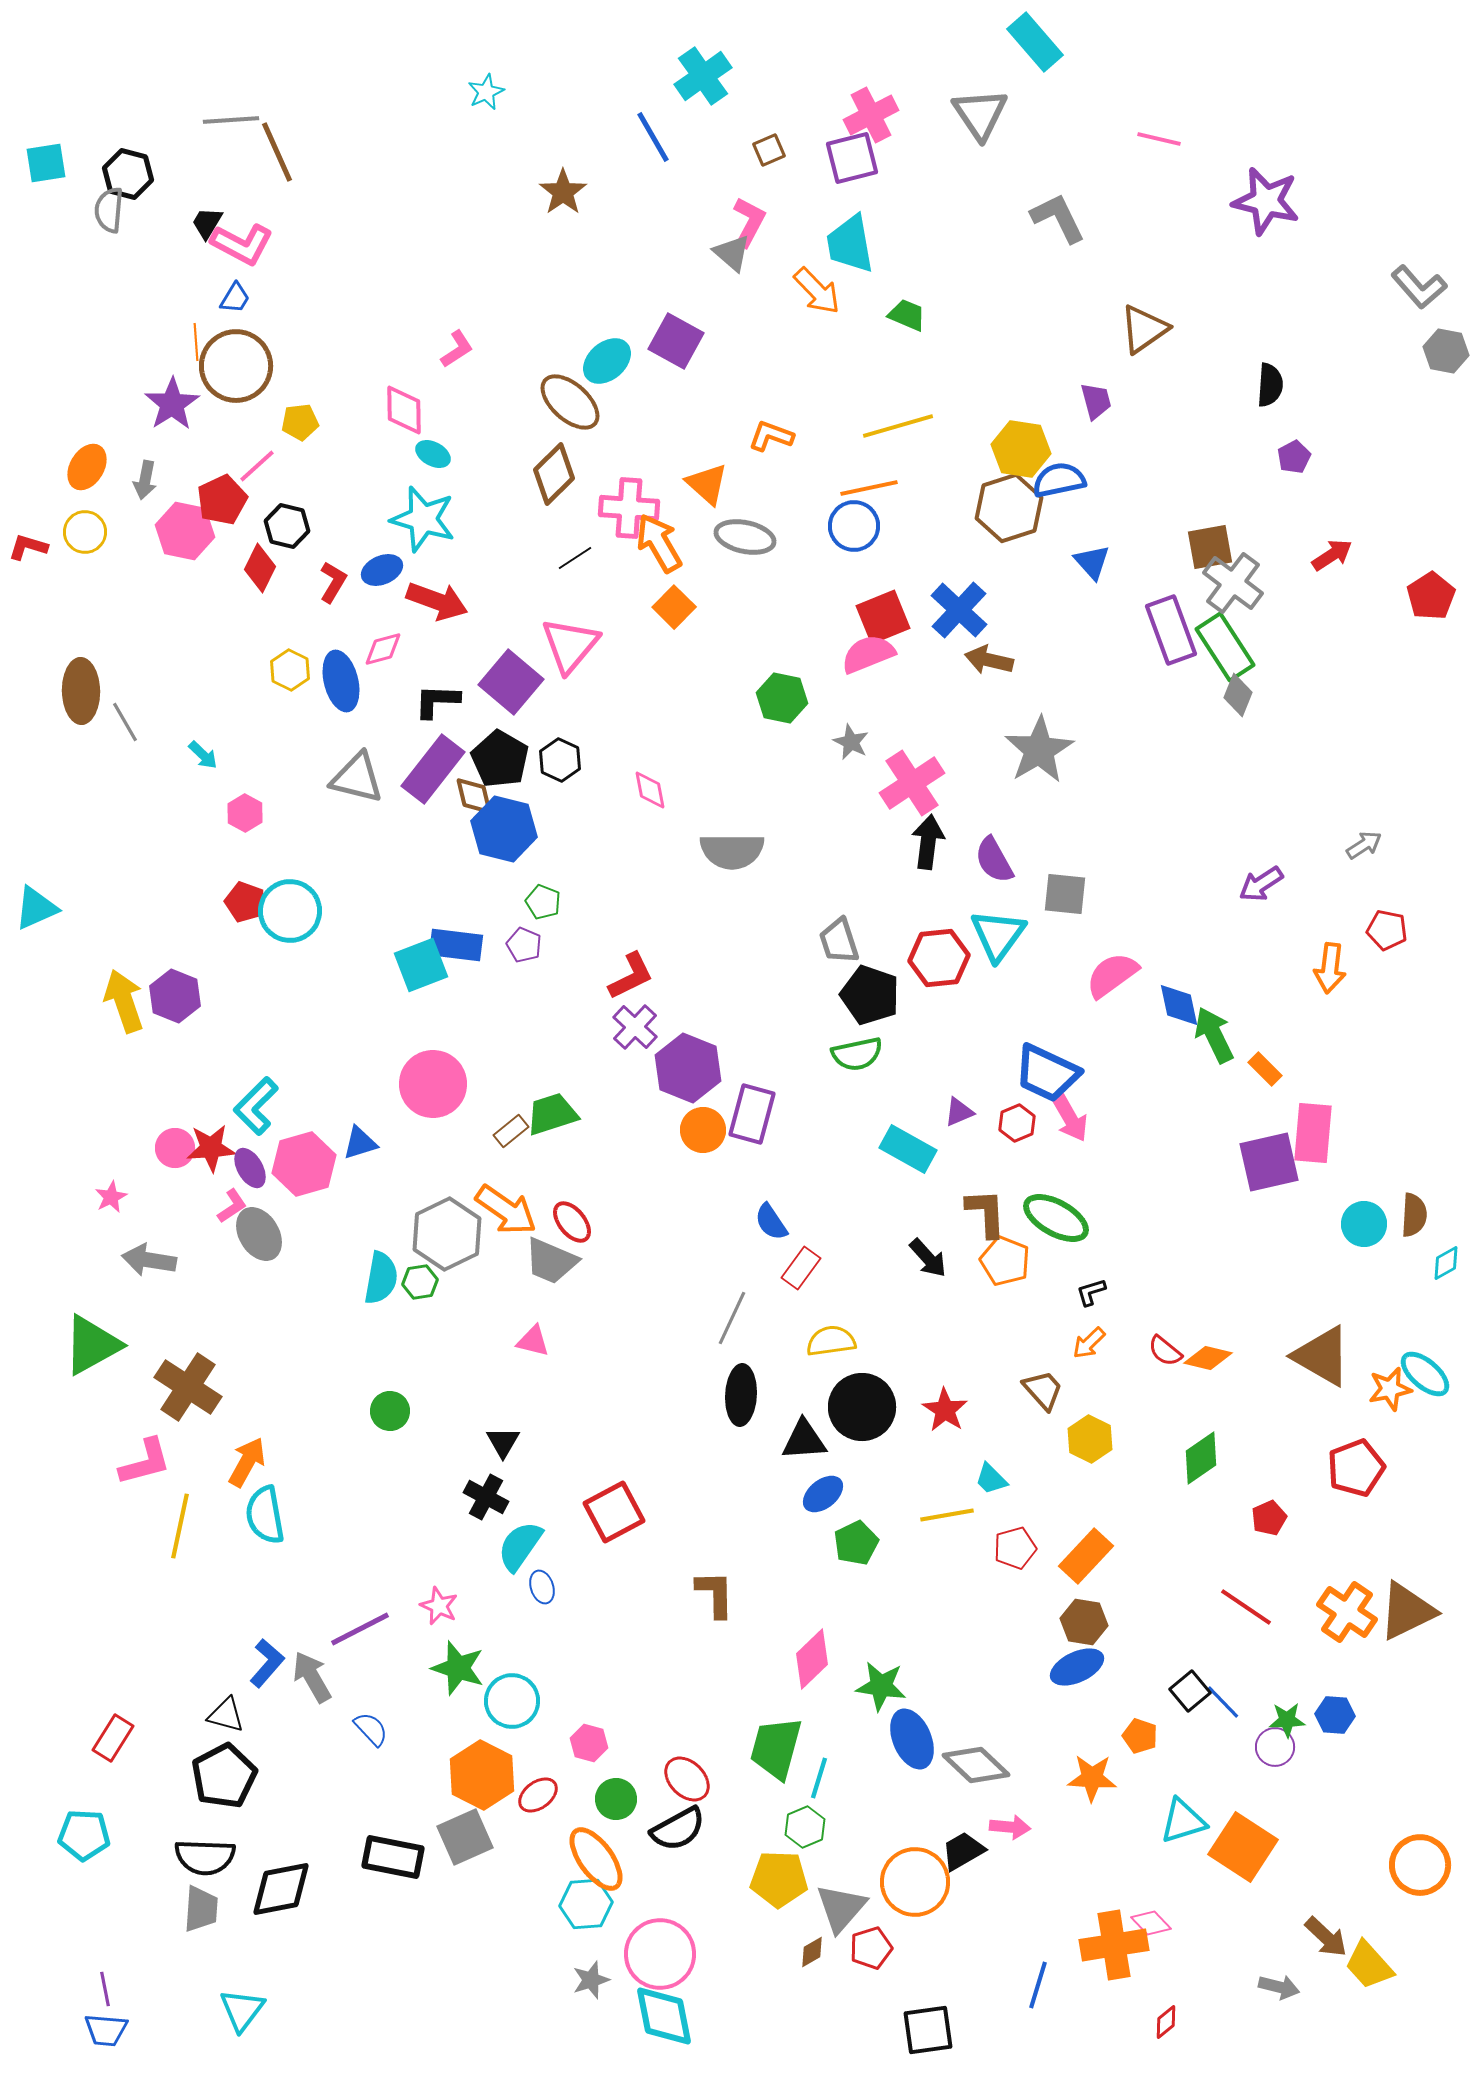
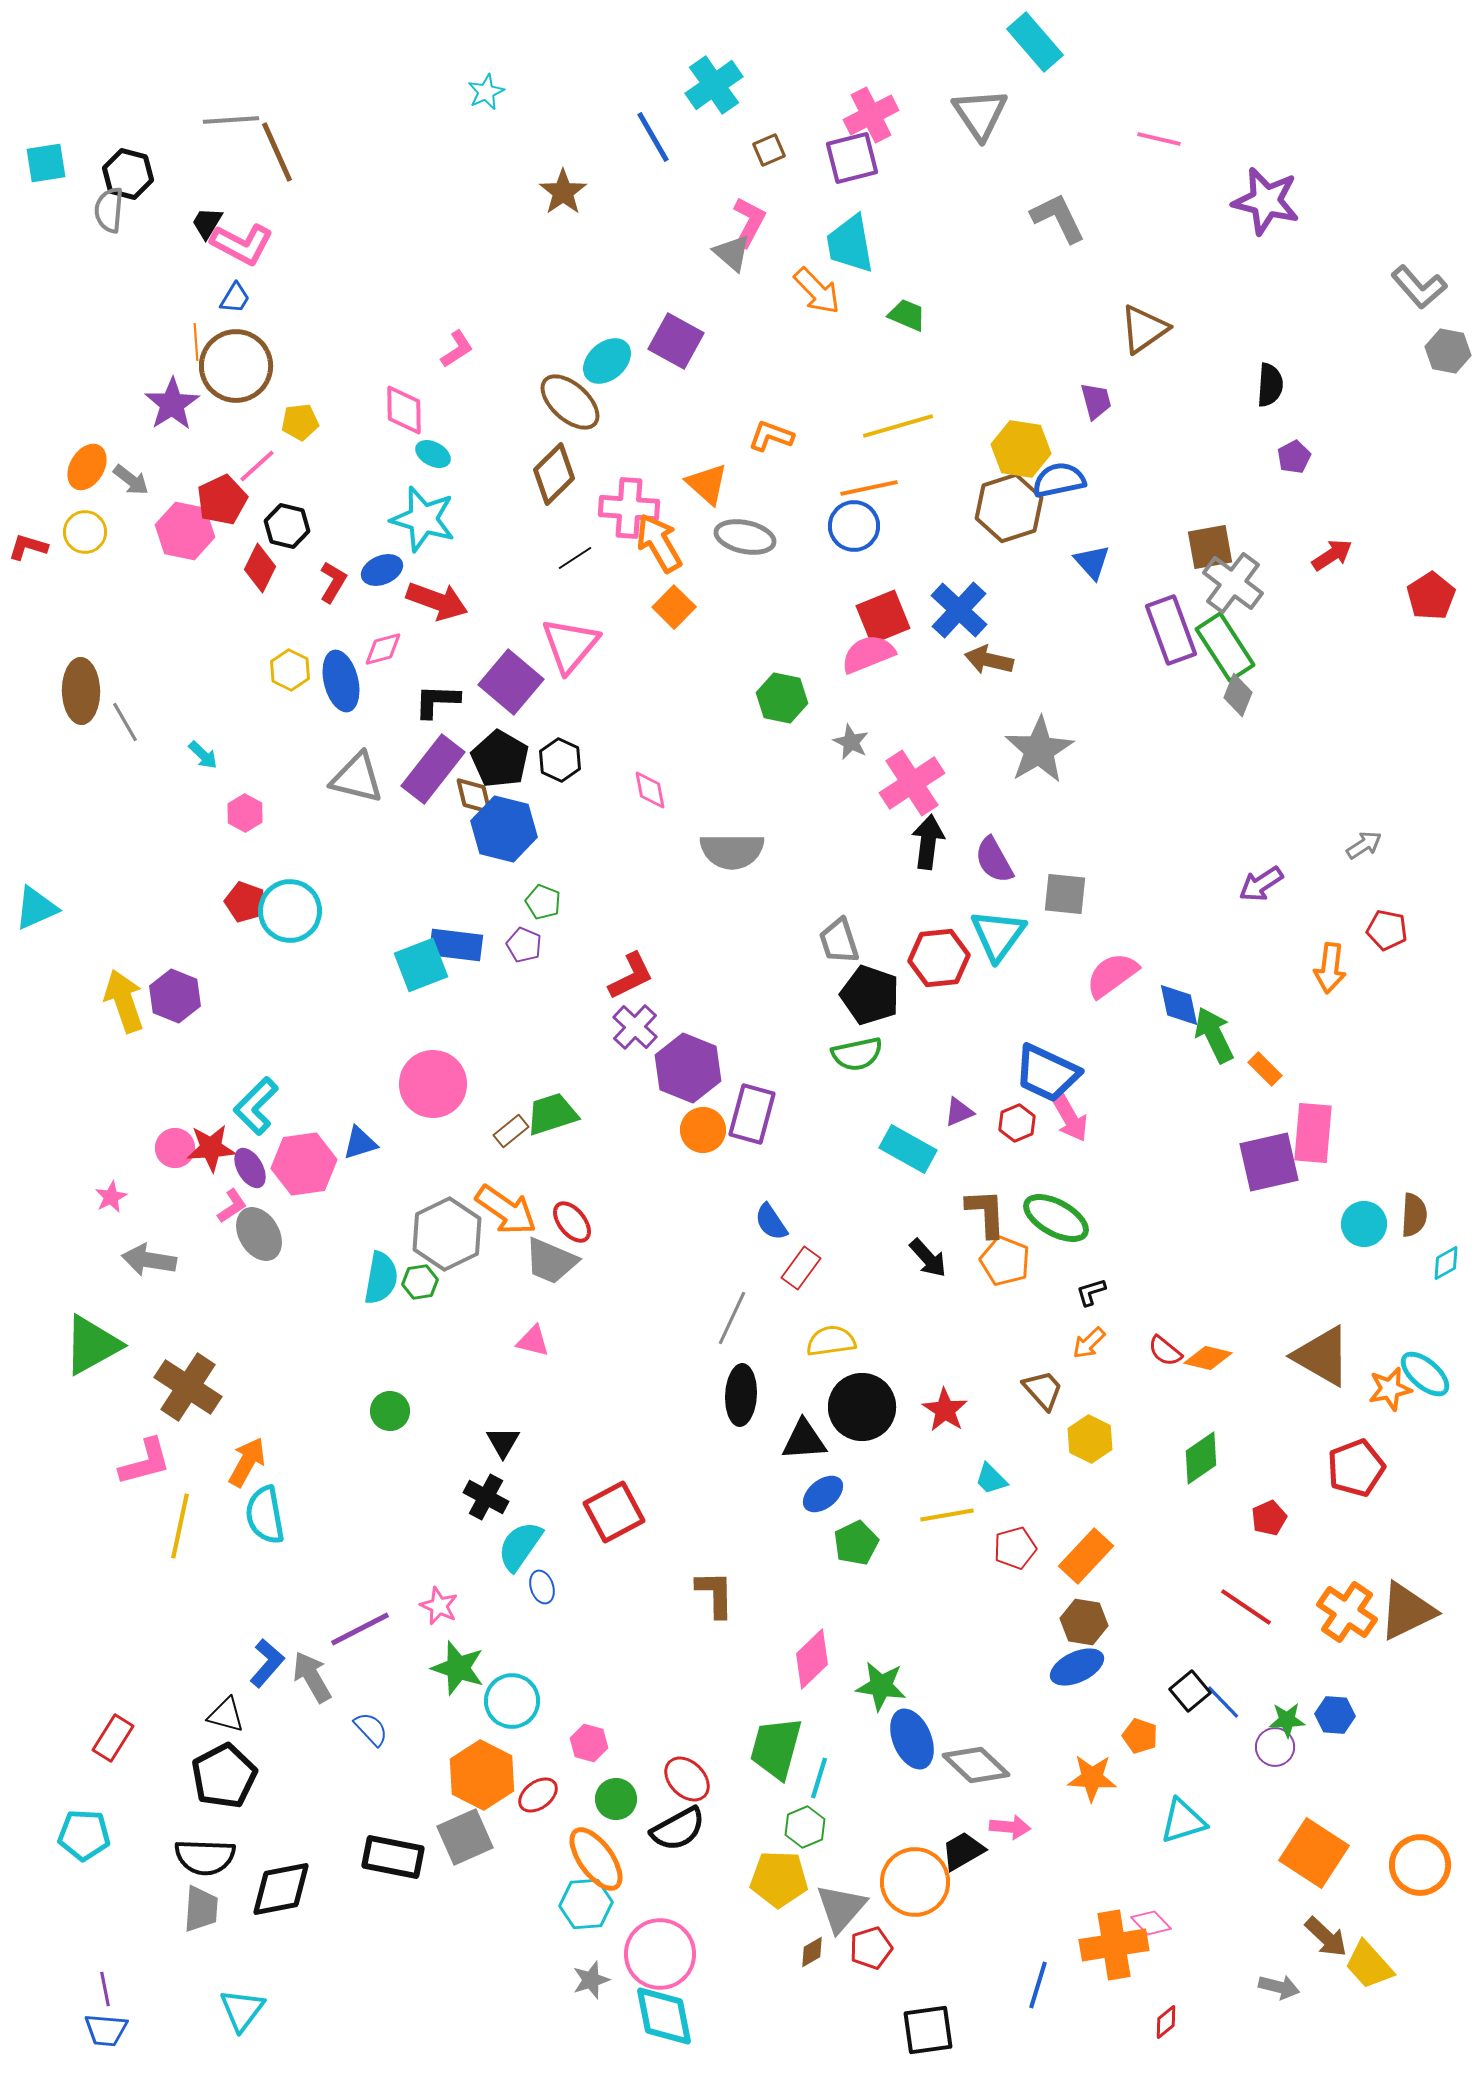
cyan cross at (703, 76): moved 11 px right, 9 px down
gray hexagon at (1446, 351): moved 2 px right
gray arrow at (145, 480): moved 14 px left; rotated 63 degrees counterclockwise
pink hexagon at (304, 1164): rotated 8 degrees clockwise
orange square at (1243, 1847): moved 71 px right, 6 px down
